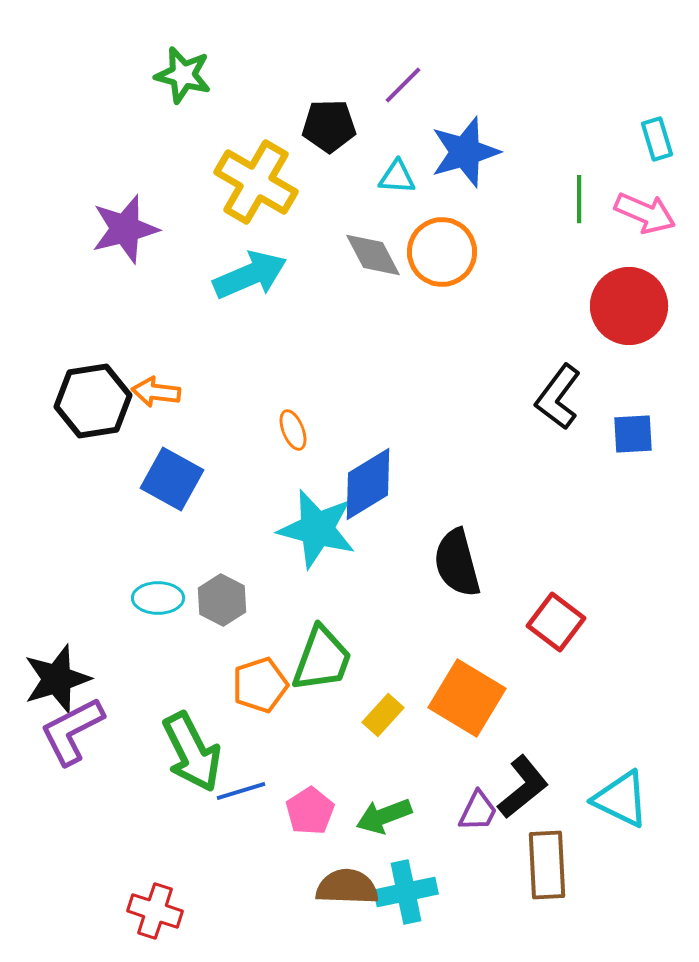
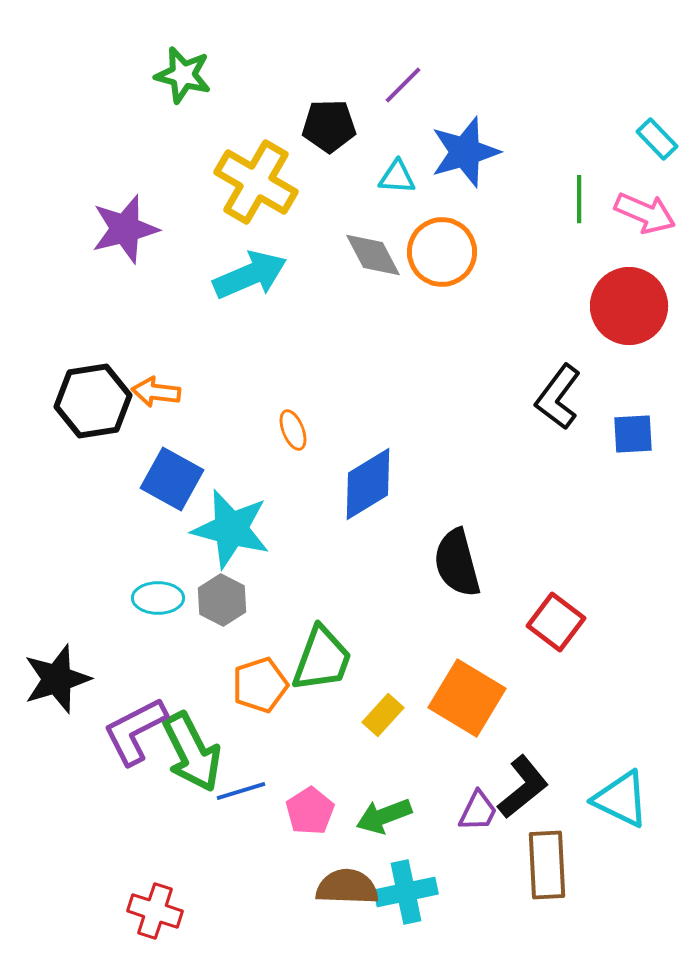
cyan rectangle at (657, 139): rotated 27 degrees counterclockwise
cyan star at (317, 529): moved 86 px left
purple L-shape at (72, 731): moved 63 px right
